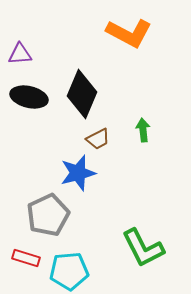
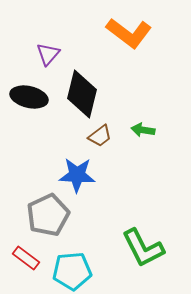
orange L-shape: rotated 9 degrees clockwise
purple triangle: moved 28 px right; rotated 45 degrees counterclockwise
black diamond: rotated 9 degrees counterclockwise
green arrow: rotated 75 degrees counterclockwise
brown trapezoid: moved 2 px right, 3 px up; rotated 10 degrees counterclockwise
blue star: moved 1 px left, 2 px down; rotated 18 degrees clockwise
red rectangle: rotated 20 degrees clockwise
cyan pentagon: moved 3 px right
